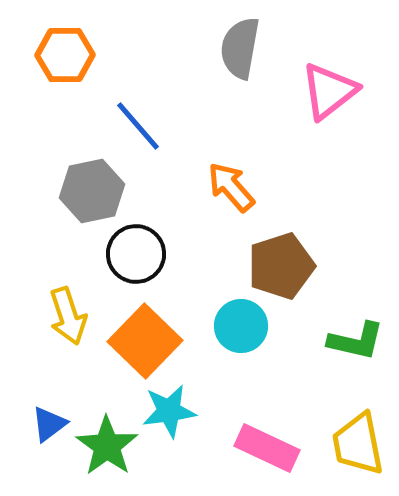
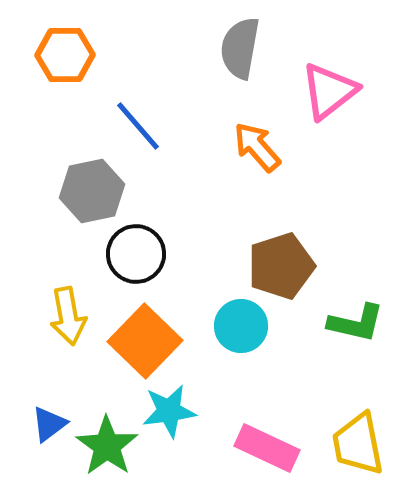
orange arrow: moved 26 px right, 40 px up
yellow arrow: rotated 8 degrees clockwise
green L-shape: moved 18 px up
